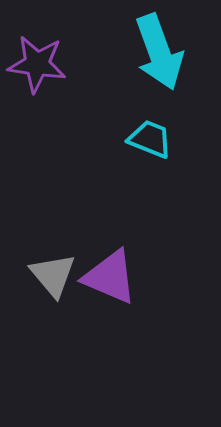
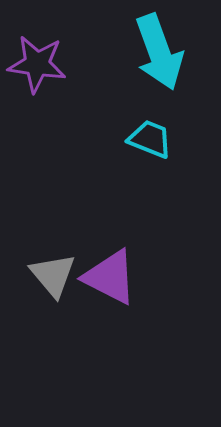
purple triangle: rotated 4 degrees clockwise
